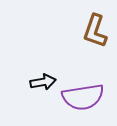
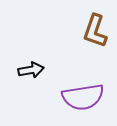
black arrow: moved 12 px left, 12 px up
